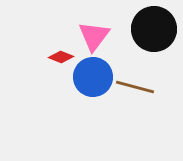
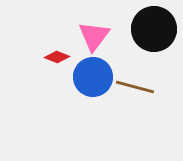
red diamond: moved 4 px left
